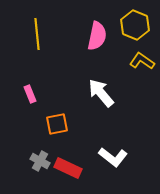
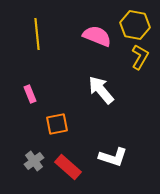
yellow hexagon: rotated 12 degrees counterclockwise
pink semicircle: rotated 80 degrees counterclockwise
yellow L-shape: moved 2 px left, 4 px up; rotated 85 degrees clockwise
white arrow: moved 3 px up
white L-shape: rotated 20 degrees counterclockwise
gray cross: moved 6 px left; rotated 24 degrees clockwise
red rectangle: moved 1 px up; rotated 16 degrees clockwise
